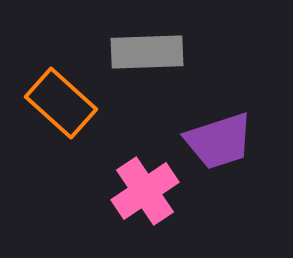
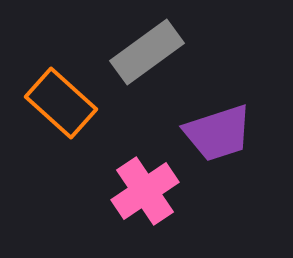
gray rectangle: rotated 34 degrees counterclockwise
purple trapezoid: moved 1 px left, 8 px up
